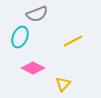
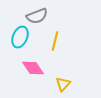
gray semicircle: moved 2 px down
yellow line: moved 18 px left; rotated 48 degrees counterclockwise
pink diamond: rotated 30 degrees clockwise
